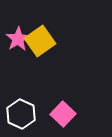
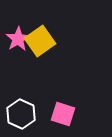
pink square: rotated 25 degrees counterclockwise
